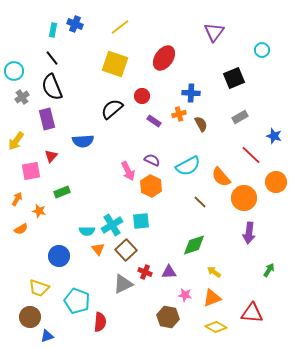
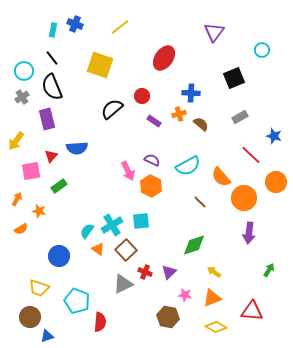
yellow square at (115, 64): moved 15 px left, 1 px down
cyan circle at (14, 71): moved 10 px right
brown semicircle at (201, 124): rotated 21 degrees counterclockwise
blue semicircle at (83, 141): moved 6 px left, 7 px down
green rectangle at (62, 192): moved 3 px left, 6 px up; rotated 14 degrees counterclockwise
cyan semicircle at (87, 231): rotated 126 degrees clockwise
orange triangle at (98, 249): rotated 16 degrees counterclockwise
purple triangle at (169, 272): rotated 42 degrees counterclockwise
red triangle at (252, 313): moved 2 px up
